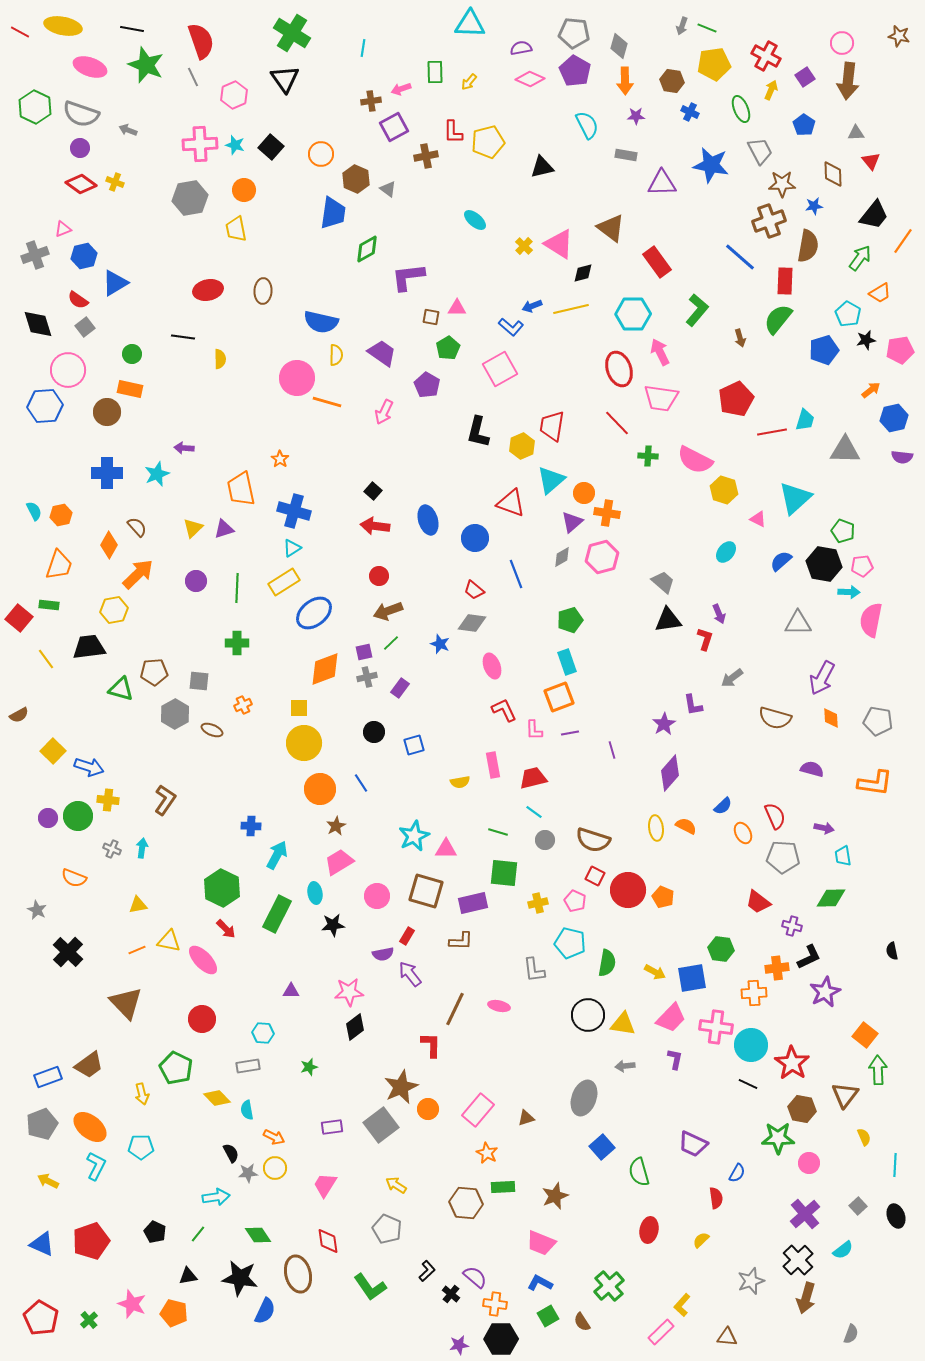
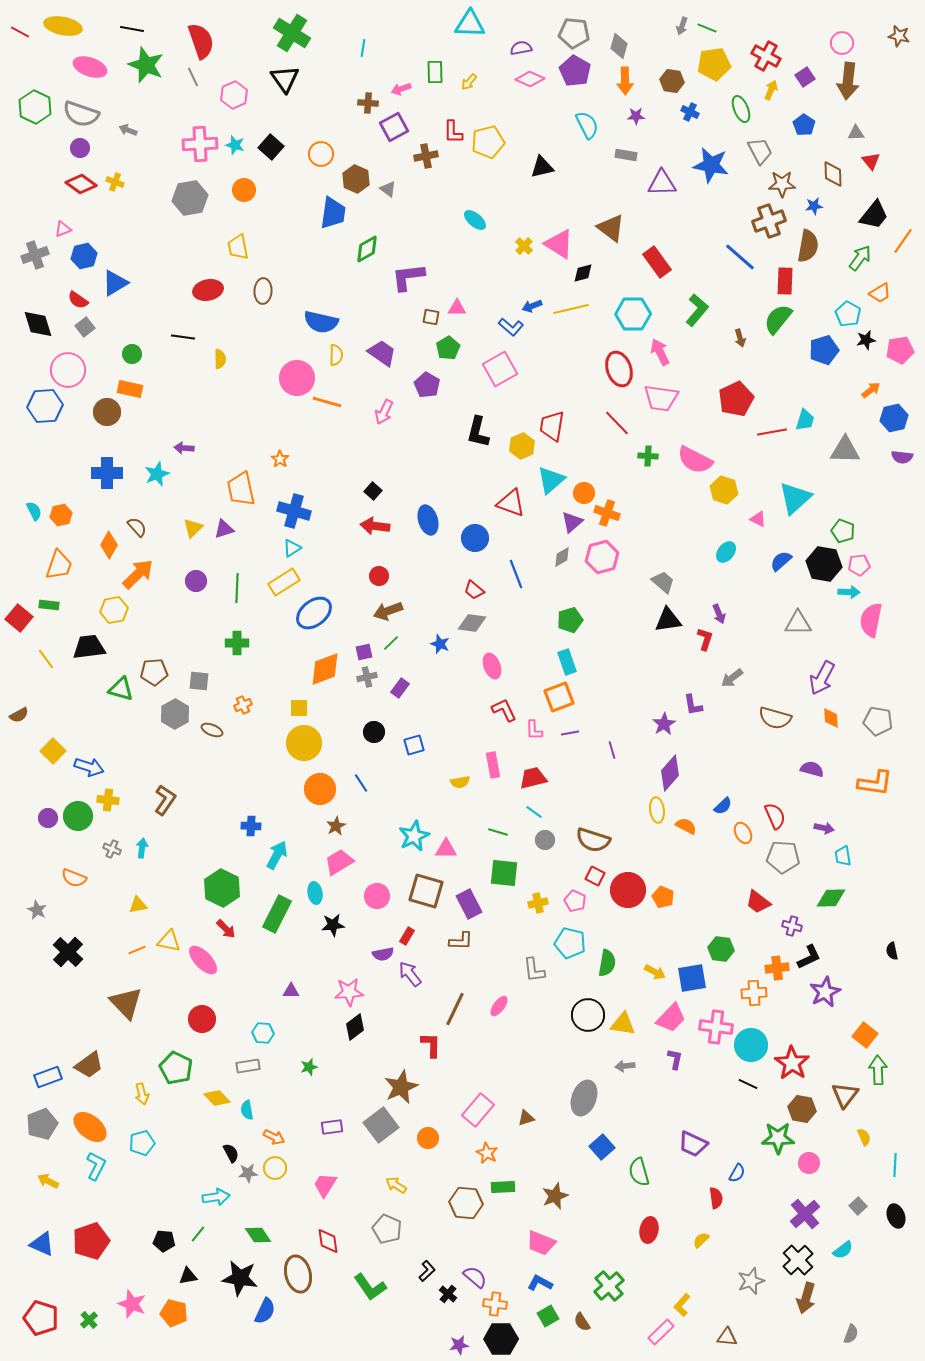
brown cross at (371, 101): moved 3 px left, 2 px down; rotated 12 degrees clockwise
yellow trapezoid at (236, 229): moved 2 px right, 18 px down
orange cross at (607, 513): rotated 10 degrees clockwise
pink pentagon at (862, 566): moved 3 px left, 1 px up
yellow ellipse at (656, 828): moved 1 px right, 18 px up
purple rectangle at (473, 903): moved 4 px left, 1 px down; rotated 76 degrees clockwise
pink ellipse at (499, 1006): rotated 65 degrees counterclockwise
orange circle at (428, 1109): moved 29 px down
cyan pentagon at (141, 1147): moved 1 px right, 4 px up; rotated 15 degrees counterclockwise
black pentagon at (155, 1232): moved 9 px right, 9 px down; rotated 20 degrees counterclockwise
black cross at (451, 1294): moved 3 px left
red pentagon at (41, 1318): rotated 12 degrees counterclockwise
